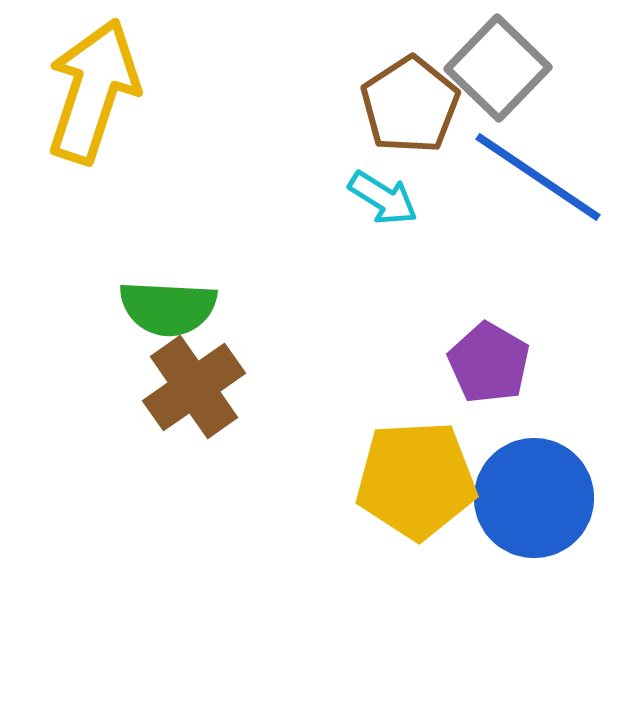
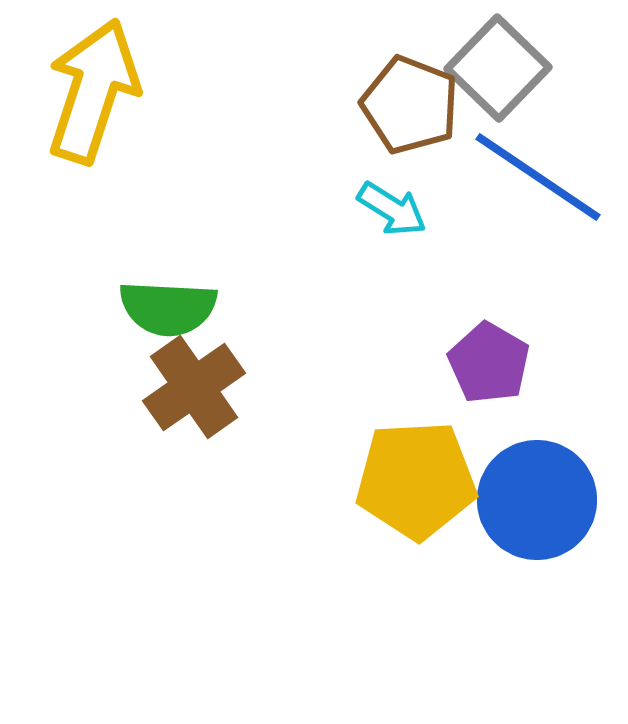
brown pentagon: rotated 18 degrees counterclockwise
cyan arrow: moved 9 px right, 11 px down
blue circle: moved 3 px right, 2 px down
